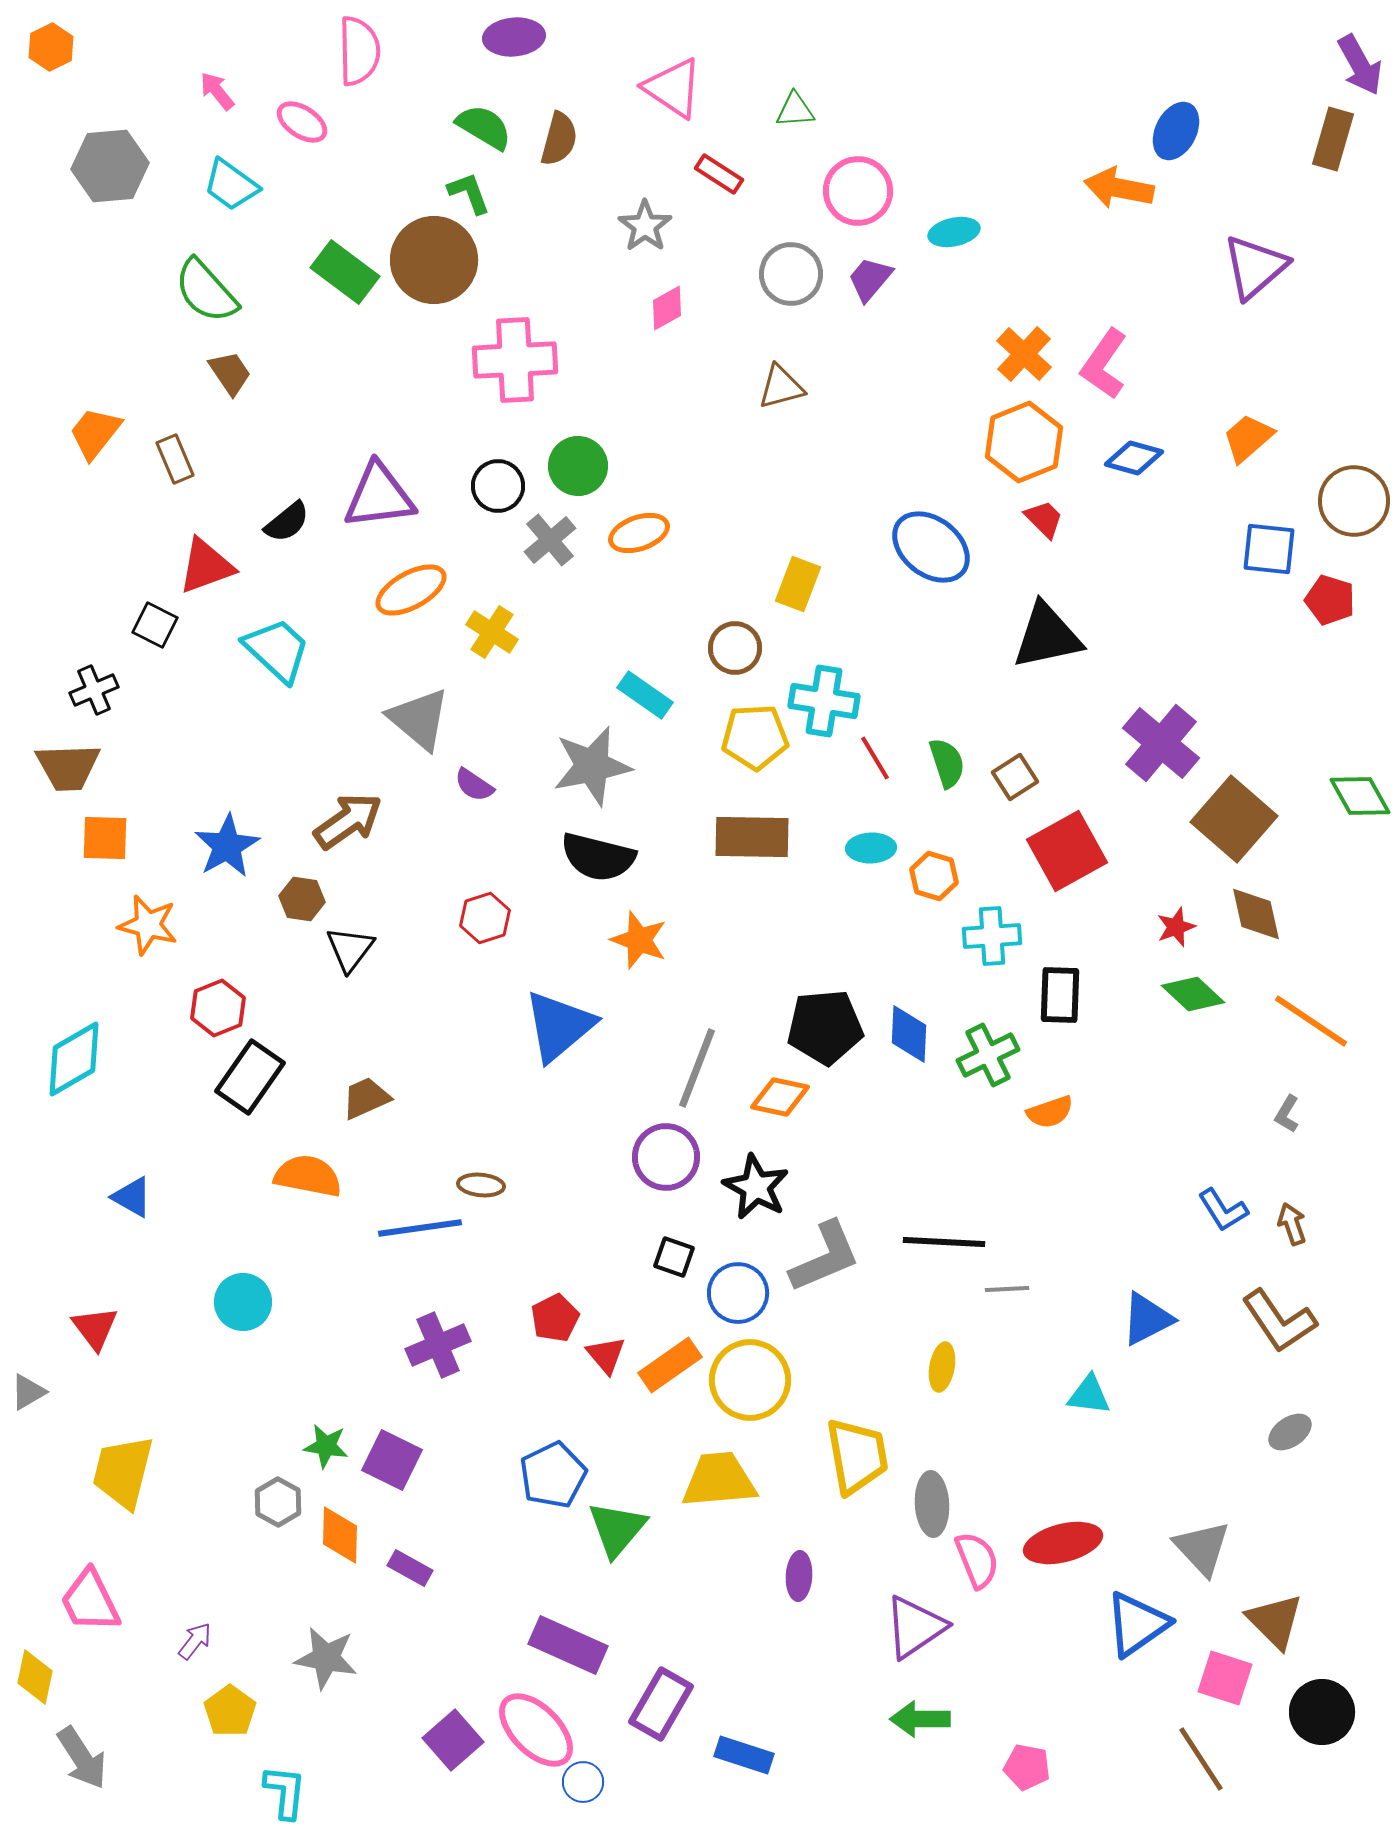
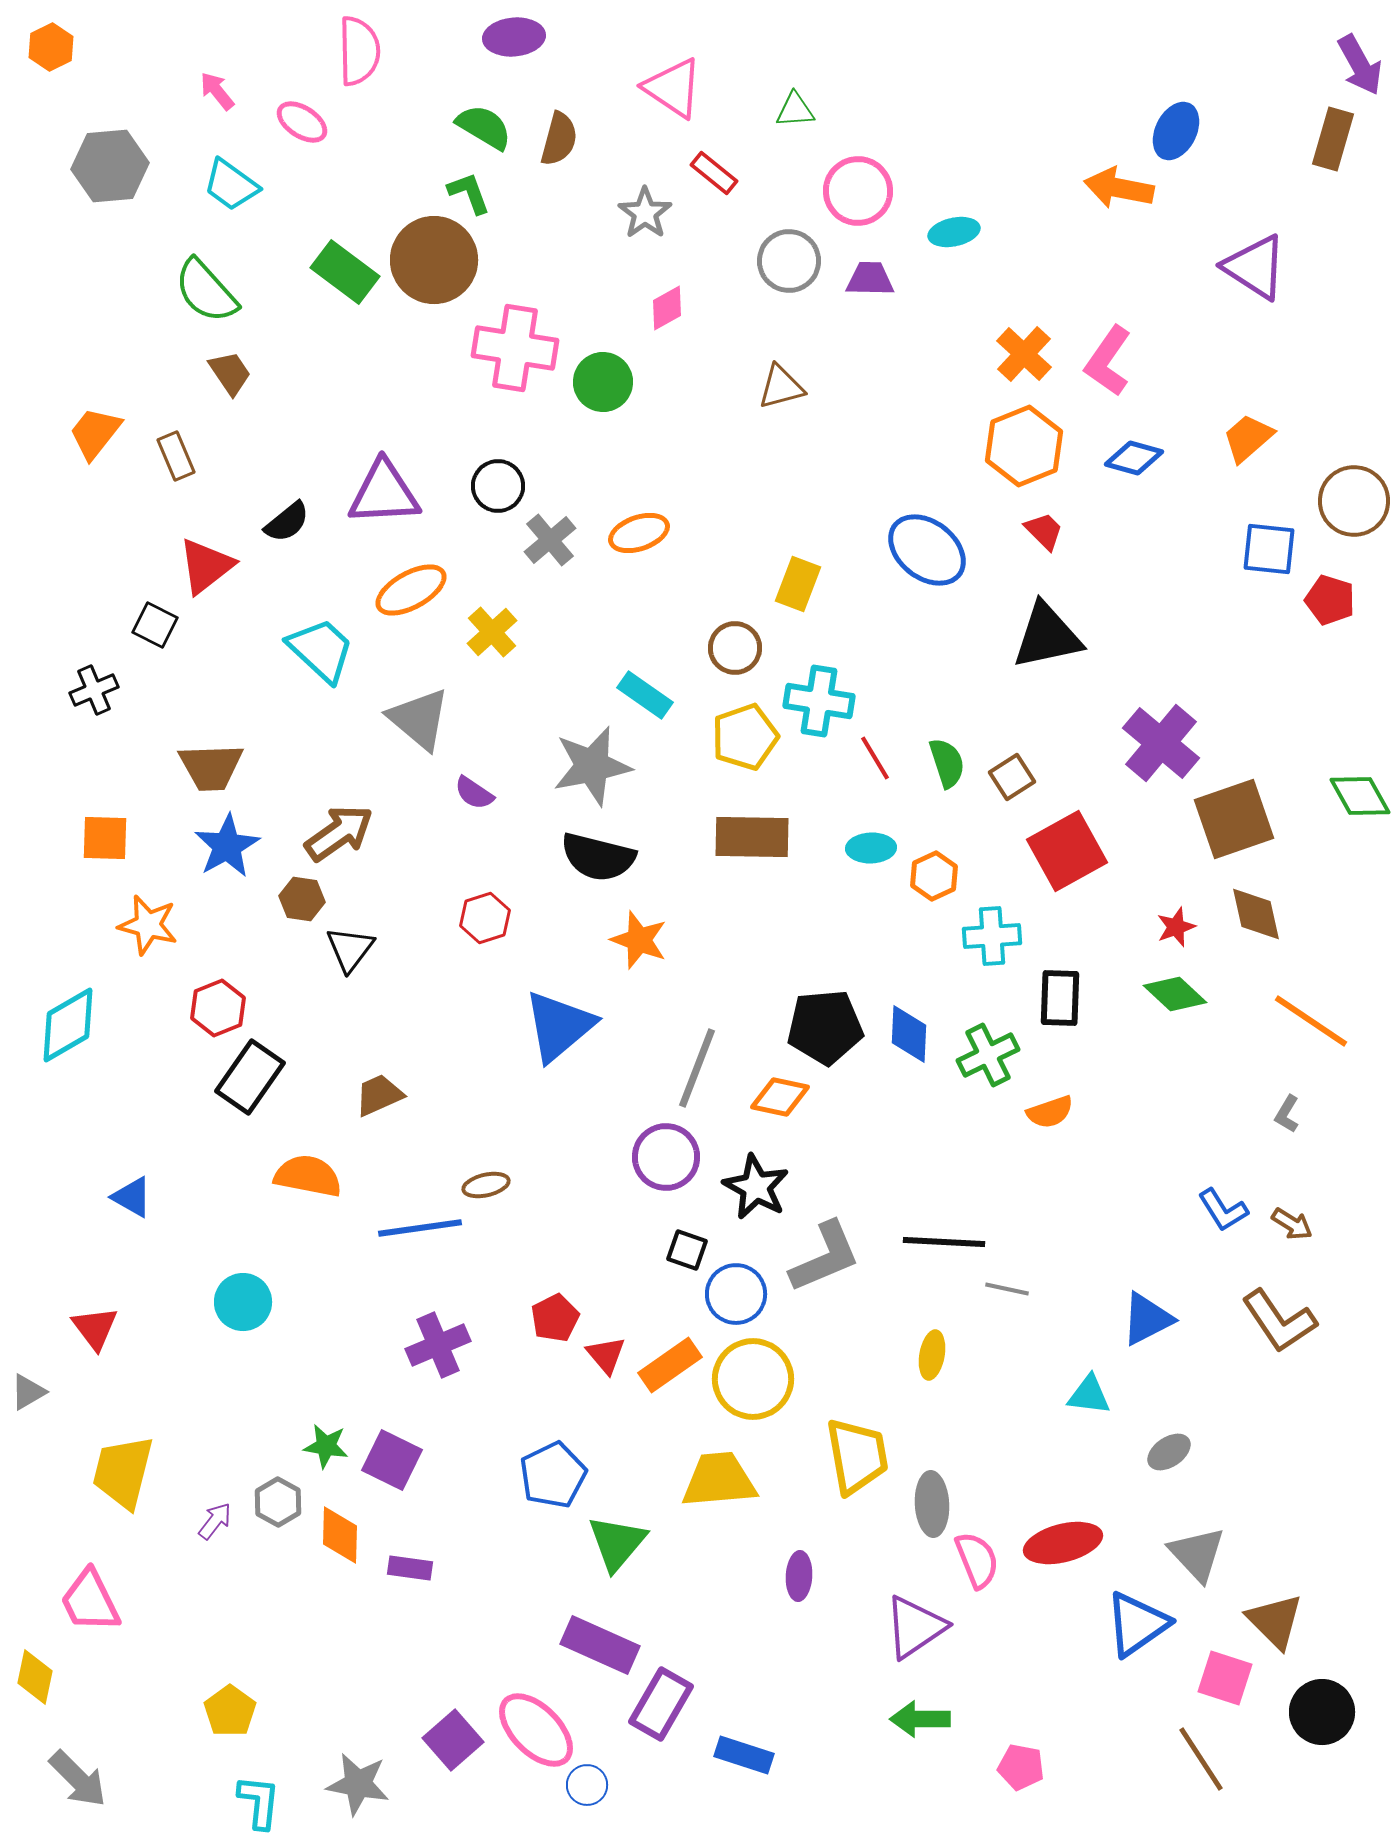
red rectangle at (719, 174): moved 5 px left, 1 px up; rotated 6 degrees clockwise
gray star at (645, 226): moved 13 px up
purple triangle at (1255, 267): rotated 46 degrees counterclockwise
gray circle at (791, 274): moved 2 px left, 13 px up
purple trapezoid at (870, 279): rotated 51 degrees clockwise
pink cross at (515, 360): moved 12 px up; rotated 12 degrees clockwise
pink L-shape at (1104, 364): moved 4 px right, 3 px up
orange hexagon at (1024, 442): moved 4 px down
brown rectangle at (175, 459): moved 1 px right, 3 px up
green circle at (578, 466): moved 25 px right, 84 px up
purple triangle at (379, 496): moved 5 px right, 3 px up; rotated 4 degrees clockwise
red trapezoid at (1044, 519): moved 12 px down
blue ellipse at (931, 547): moved 4 px left, 3 px down
red triangle at (206, 566): rotated 18 degrees counterclockwise
yellow cross at (492, 632): rotated 15 degrees clockwise
cyan trapezoid at (277, 650): moved 44 px right
cyan cross at (824, 701): moved 5 px left
yellow pentagon at (755, 737): moved 10 px left; rotated 16 degrees counterclockwise
brown trapezoid at (68, 767): moved 143 px right
brown square at (1015, 777): moved 3 px left
purple semicircle at (474, 785): moved 8 px down
brown square at (1234, 819): rotated 30 degrees clockwise
brown arrow at (348, 821): moved 9 px left, 12 px down
orange hexagon at (934, 876): rotated 18 degrees clockwise
green diamond at (1193, 994): moved 18 px left
black rectangle at (1060, 995): moved 3 px down
cyan diamond at (74, 1059): moved 6 px left, 34 px up
brown trapezoid at (366, 1098): moved 13 px right, 3 px up
brown ellipse at (481, 1185): moved 5 px right; rotated 18 degrees counterclockwise
brown arrow at (1292, 1224): rotated 141 degrees clockwise
black square at (674, 1257): moved 13 px right, 7 px up
gray line at (1007, 1289): rotated 15 degrees clockwise
blue circle at (738, 1293): moved 2 px left, 1 px down
yellow ellipse at (942, 1367): moved 10 px left, 12 px up
yellow circle at (750, 1380): moved 3 px right, 1 px up
gray ellipse at (1290, 1432): moved 121 px left, 20 px down
green triangle at (617, 1529): moved 14 px down
gray triangle at (1202, 1548): moved 5 px left, 6 px down
purple rectangle at (410, 1568): rotated 21 degrees counterclockwise
purple arrow at (195, 1641): moved 20 px right, 120 px up
purple rectangle at (568, 1645): moved 32 px right
gray star at (326, 1658): moved 32 px right, 126 px down
gray arrow at (82, 1758): moved 4 px left, 21 px down; rotated 12 degrees counterclockwise
pink pentagon at (1027, 1767): moved 6 px left
blue circle at (583, 1782): moved 4 px right, 3 px down
cyan L-shape at (285, 1792): moved 26 px left, 10 px down
